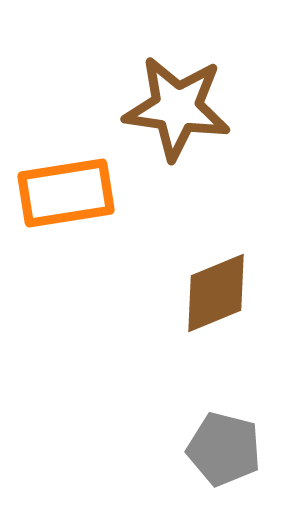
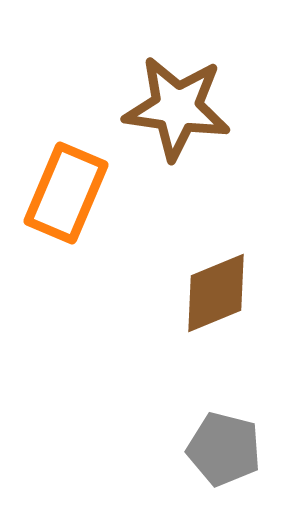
orange rectangle: rotated 58 degrees counterclockwise
